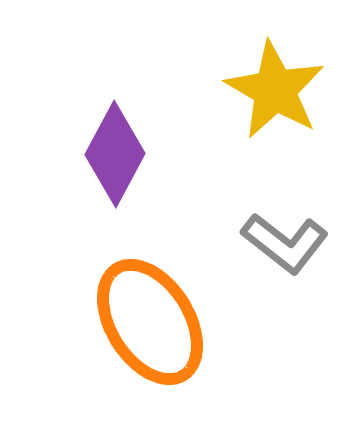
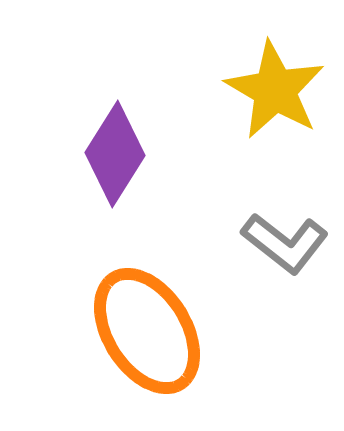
purple diamond: rotated 4 degrees clockwise
orange ellipse: moved 3 px left, 9 px down
